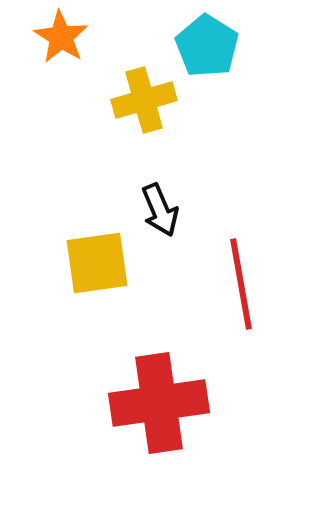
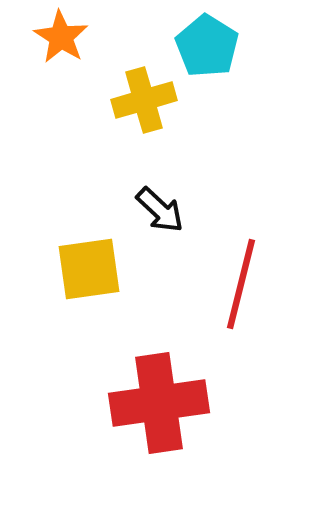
black arrow: rotated 24 degrees counterclockwise
yellow square: moved 8 px left, 6 px down
red line: rotated 24 degrees clockwise
